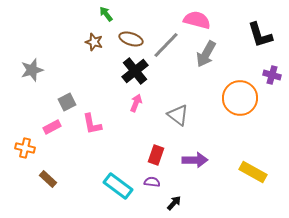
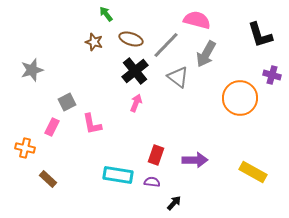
gray triangle: moved 38 px up
pink rectangle: rotated 36 degrees counterclockwise
cyan rectangle: moved 11 px up; rotated 28 degrees counterclockwise
